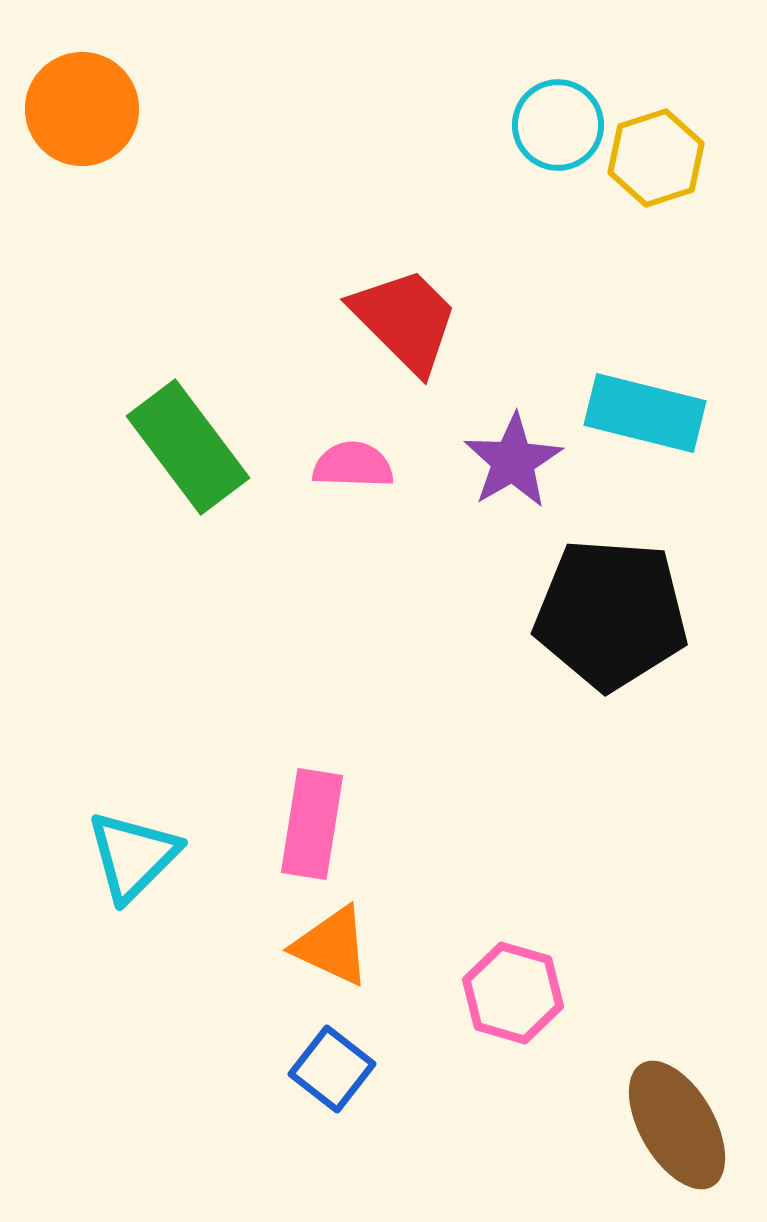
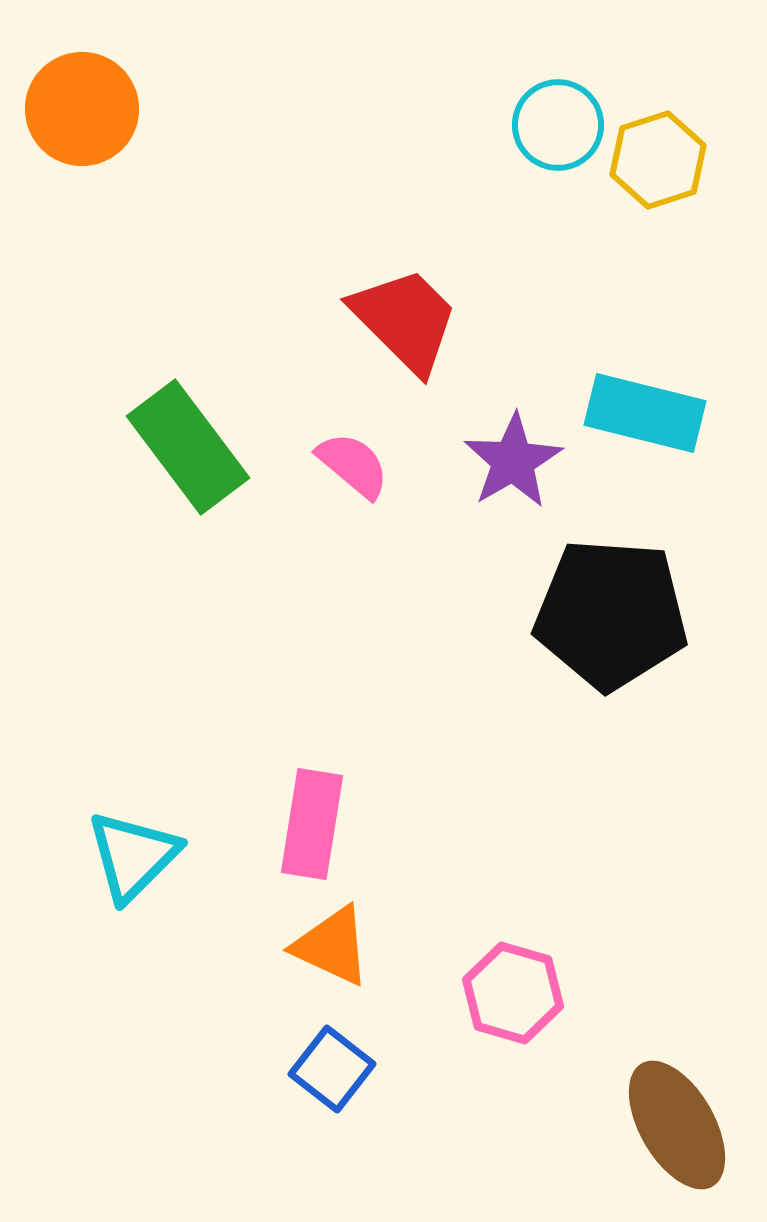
yellow hexagon: moved 2 px right, 2 px down
pink semicircle: rotated 38 degrees clockwise
